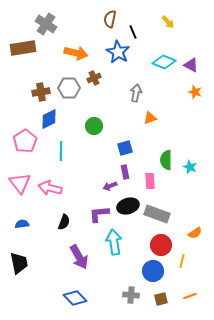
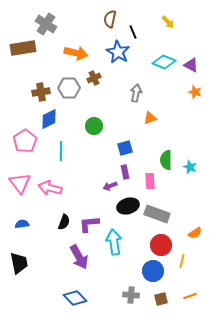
purple L-shape at (99, 214): moved 10 px left, 10 px down
